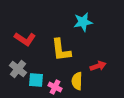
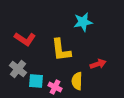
red arrow: moved 2 px up
cyan square: moved 1 px down
